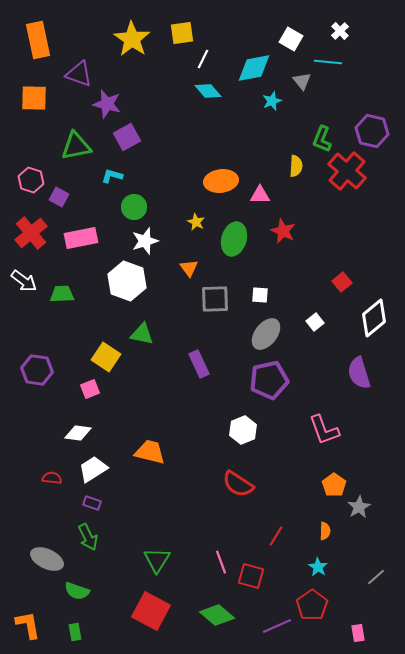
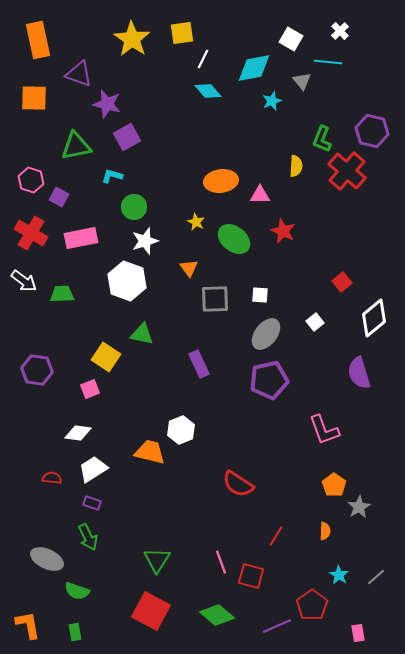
red cross at (31, 233): rotated 20 degrees counterclockwise
green ellipse at (234, 239): rotated 68 degrees counterclockwise
white hexagon at (243, 430): moved 62 px left
cyan star at (318, 567): moved 21 px right, 8 px down
